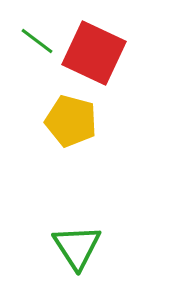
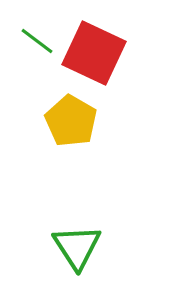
yellow pentagon: rotated 15 degrees clockwise
